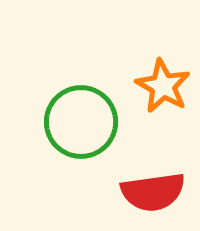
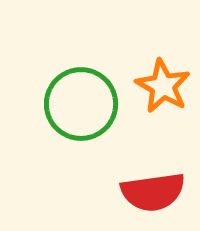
green circle: moved 18 px up
